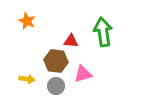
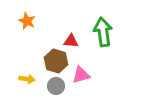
brown hexagon: rotated 10 degrees clockwise
pink triangle: moved 2 px left, 1 px down
